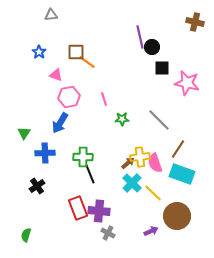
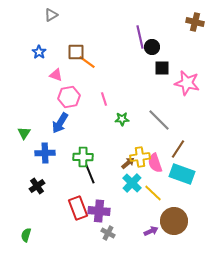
gray triangle: rotated 24 degrees counterclockwise
brown circle: moved 3 px left, 5 px down
